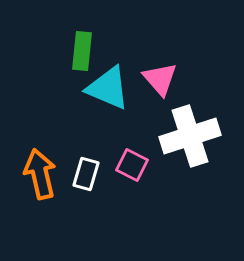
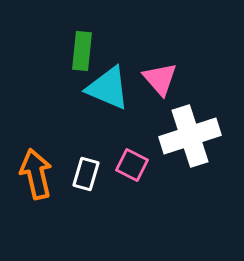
orange arrow: moved 4 px left
